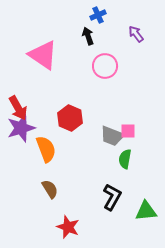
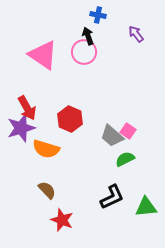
blue cross: rotated 35 degrees clockwise
pink circle: moved 21 px left, 14 px up
red arrow: moved 9 px right
red hexagon: moved 1 px down
pink square: rotated 35 degrees clockwise
gray trapezoid: rotated 20 degrees clockwise
orange semicircle: rotated 128 degrees clockwise
green semicircle: rotated 54 degrees clockwise
brown semicircle: moved 3 px left, 1 px down; rotated 12 degrees counterclockwise
black L-shape: rotated 36 degrees clockwise
green triangle: moved 4 px up
red star: moved 6 px left, 7 px up
